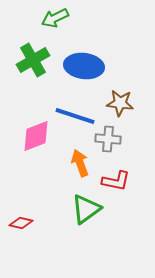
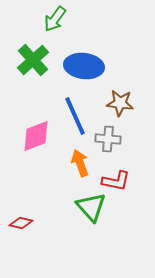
green arrow: moved 1 px down; rotated 28 degrees counterclockwise
green cross: rotated 12 degrees counterclockwise
blue line: rotated 48 degrees clockwise
green triangle: moved 5 px right, 2 px up; rotated 36 degrees counterclockwise
